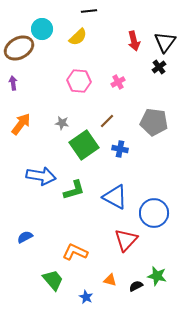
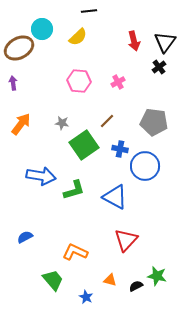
blue circle: moved 9 px left, 47 px up
